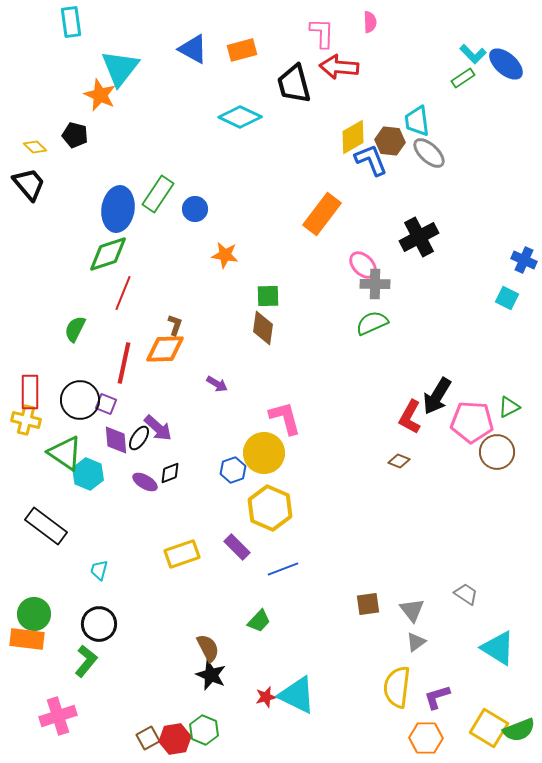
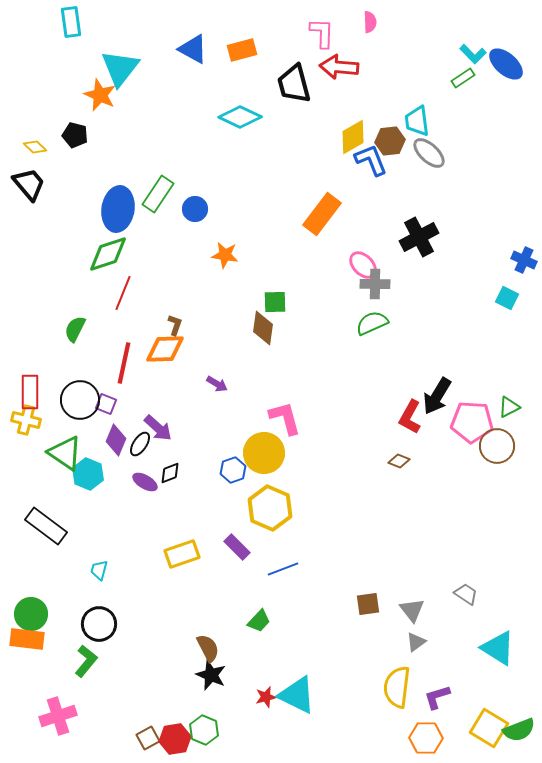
brown hexagon at (390, 141): rotated 12 degrees counterclockwise
green square at (268, 296): moved 7 px right, 6 px down
black ellipse at (139, 438): moved 1 px right, 6 px down
purple diamond at (116, 440): rotated 28 degrees clockwise
brown circle at (497, 452): moved 6 px up
green circle at (34, 614): moved 3 px left
